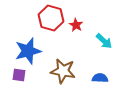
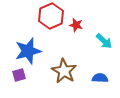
red hexagon: moved 2 px up; rotated 20 degrees clockwise
red star: rotated 16 degrees counterclockwise
brown star: moved 1 px right; rotated 20 degrees clockwise
purple square: rotated 24 degrees counterclockwise
